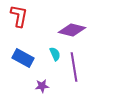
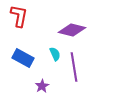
purple star: rotated 24 degrees counterclockwise
